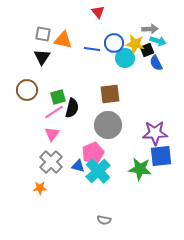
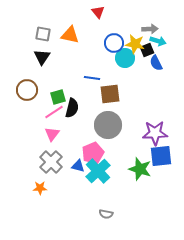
orange triangle: moved 7 px right, 5 px up
blue line: moved 29 px down
green star: rotated 10 degrees clockwise
gray semicircle: moved 2 px right, 6 px up
